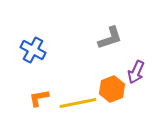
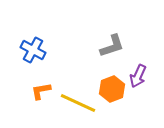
gray L-shape: moved 2 px right, 8 px down
purple arrow: moved 2 px right, 4 px down
orange L-shape: moved 2 px right, 7 px up
yellow line: rotated 36 degrees clockwise
